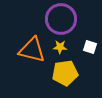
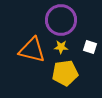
purple circle: moved 1 px down
yellow star: moved 1 px right
